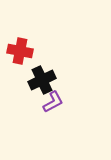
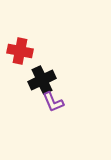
purple L-shape: rotated 95 degrees clockwise
